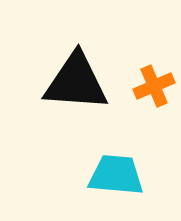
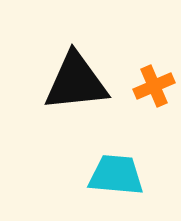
black triangle: rotated 10 degrees counterclockwise
